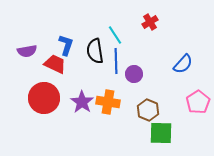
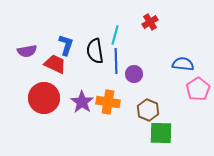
cyan line: rotated 48 degrees clockwise
blue semicircle: rotated 125 degrees counterclockwise
pink pentagon: moved 13 px up
